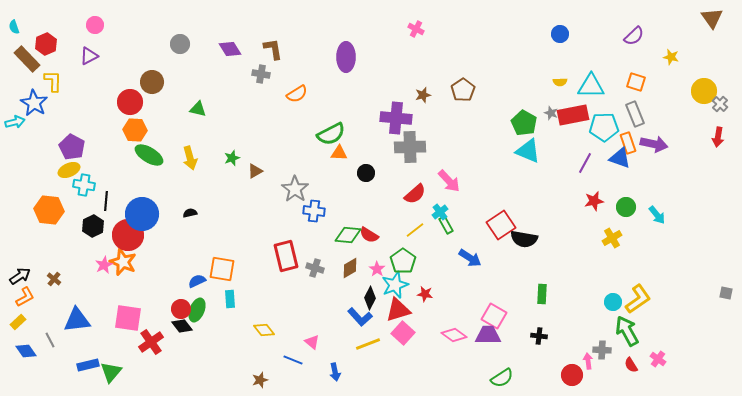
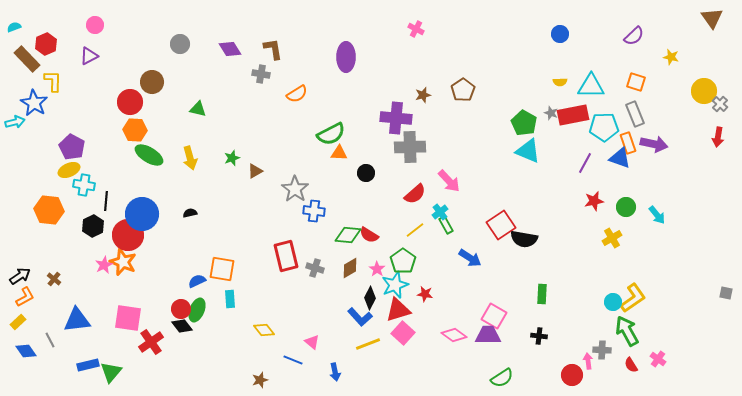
cyan semicircle at (14, 27): rotated 88 degrees clockwise
yellow L-shape at (638, 299): moved 5 px left, 1 px up
